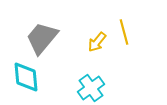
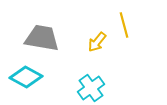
yellow line: moved 7 px up
gray trapezoid: rotated 60 degrees clockwise
cyan diamond: rotated 56 degrees counterclockwise
